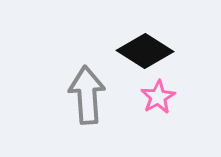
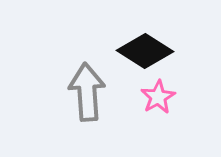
gray arrow: moved 3 px up
